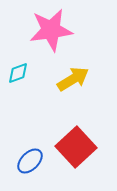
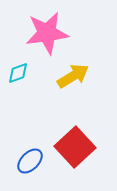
pink star: moved 4 px left, 3 px down
yellow arrow: moved 3 px up
red square: moved 1 px left
